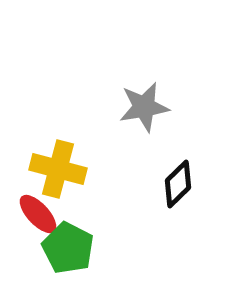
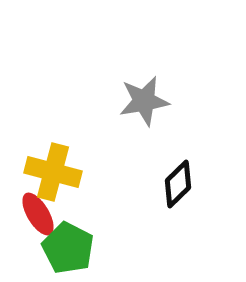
gray star: moved 6 px up
yellow cross: moved 5 px left, 3 px down
red ellipse: rotated 12 degrees clockwise
